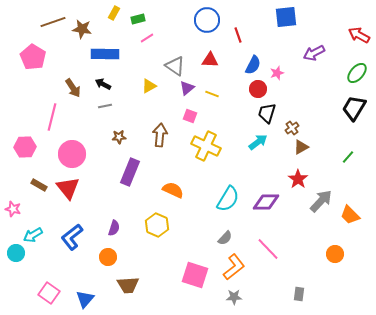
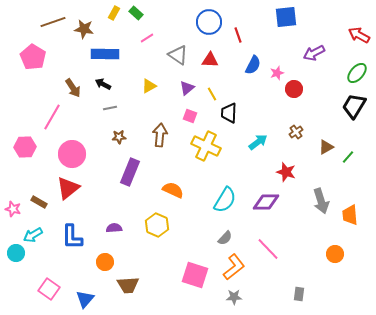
green rectangle at (138, 19): moved 2 px left, 6 px up; rotated 56 degrees clockwise
blue circle at (207, 20): moved 2 px right, 2 px down
brown star at (82, 29): moved 2 px right
gray triangle at (175, 66): moved 3 px right, 11 px up
red circle at (258, 89): moved 36 px right
yellow line at (212, 94): rotated 40 degrees clockwise
gray line at (105, 106): moved 5 px right, 2 px down
black trapezoid at (354, 108): moved 2 px up
black trapezoid at (267, 113): moved 38 px left; rotated 15 degrees counterclockwise
pink line at (52, 117): rotated 16 degrees clockwise
brown cross at (292, 128): moved 4 px right, 4 px down
brown triangle at (301, 147): moved 25 px right
red star at (298, 179): moved 12 px left, 7 px up; rotated 18 degrees counterclockwise
brown rectangle at (39, 185): moved 17 px down
red triangle at (68, 188): rotated 30 degrees clockwise
cyan semicircle at (228, 199): moved 3 px left, 1 px down
gray arrow at (321, 201): rotated 120 degrees clockwise
orange trapezoid at (350, 215): rotated 40 degrees clockwise
purple semicircle at (114, 228): rotated 112 degrees counterclockwise
blue L-shape at (72, 237): rotated 52 degrees counterclockwise
orange circle at (108, 257): moved 3 px left, 5 px down
pink square at (49, 293): moved 4 px up
